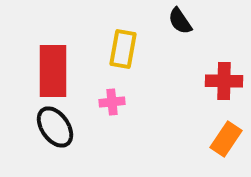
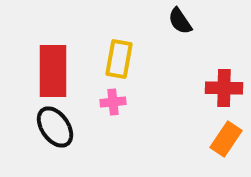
yellow rectangle: moved 4 px left, 10 px down
red cross: moved 7 px down
pink cross: moved 1 px right
